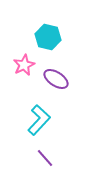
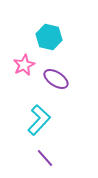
cyan hexagon: moved 1 px right
